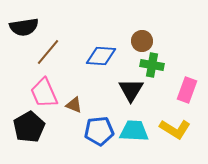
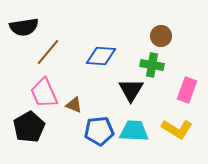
brown circle: moved 19 px right, 5 px up
yellow L-shape: moved 2 px right
